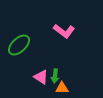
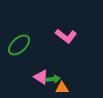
pink L-shape: moved 2 px right, 5 px down
green arrow: moved 2 px left, 3 px down; rotated 104 degrees counterclockwise
